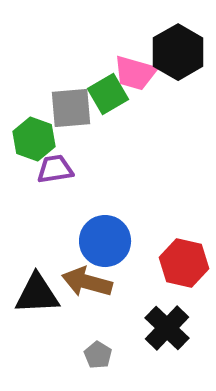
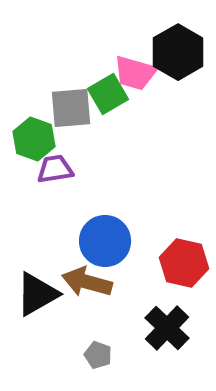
black triangle: rotated 27 degrees counterclockwise
gray pentagon: rotated 12 degrees counterclockwise
